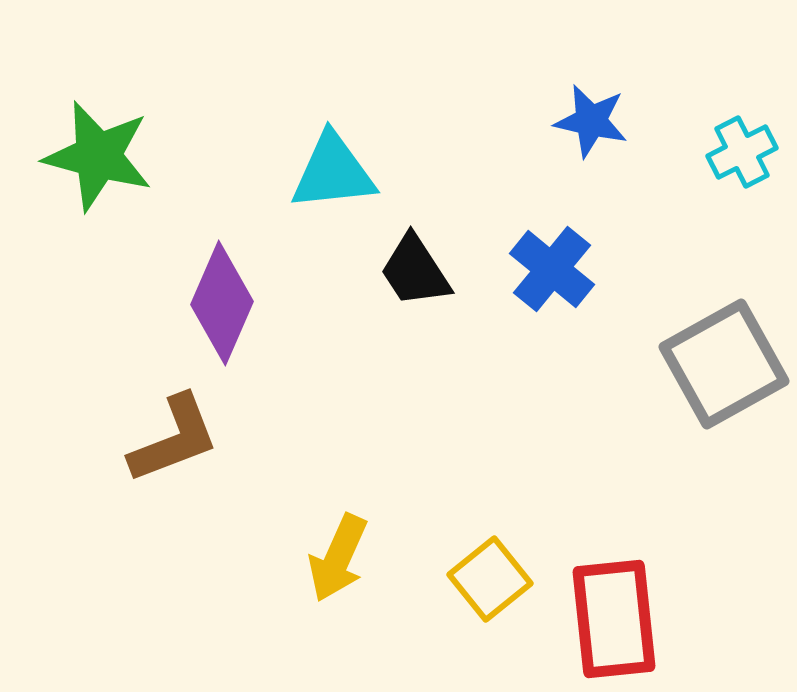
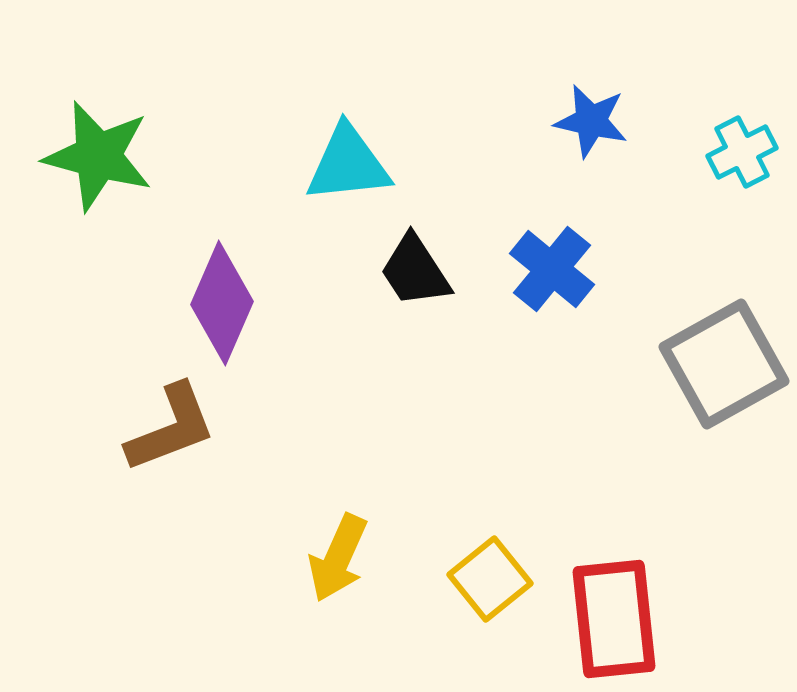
cyan triangle: moved 15 px right, 8 px up
brown L-shape: moved 3 px left, 11 px up
